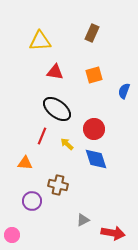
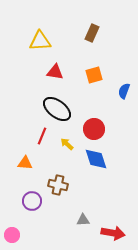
gray triangle: rotated 24 degrees clockwise
